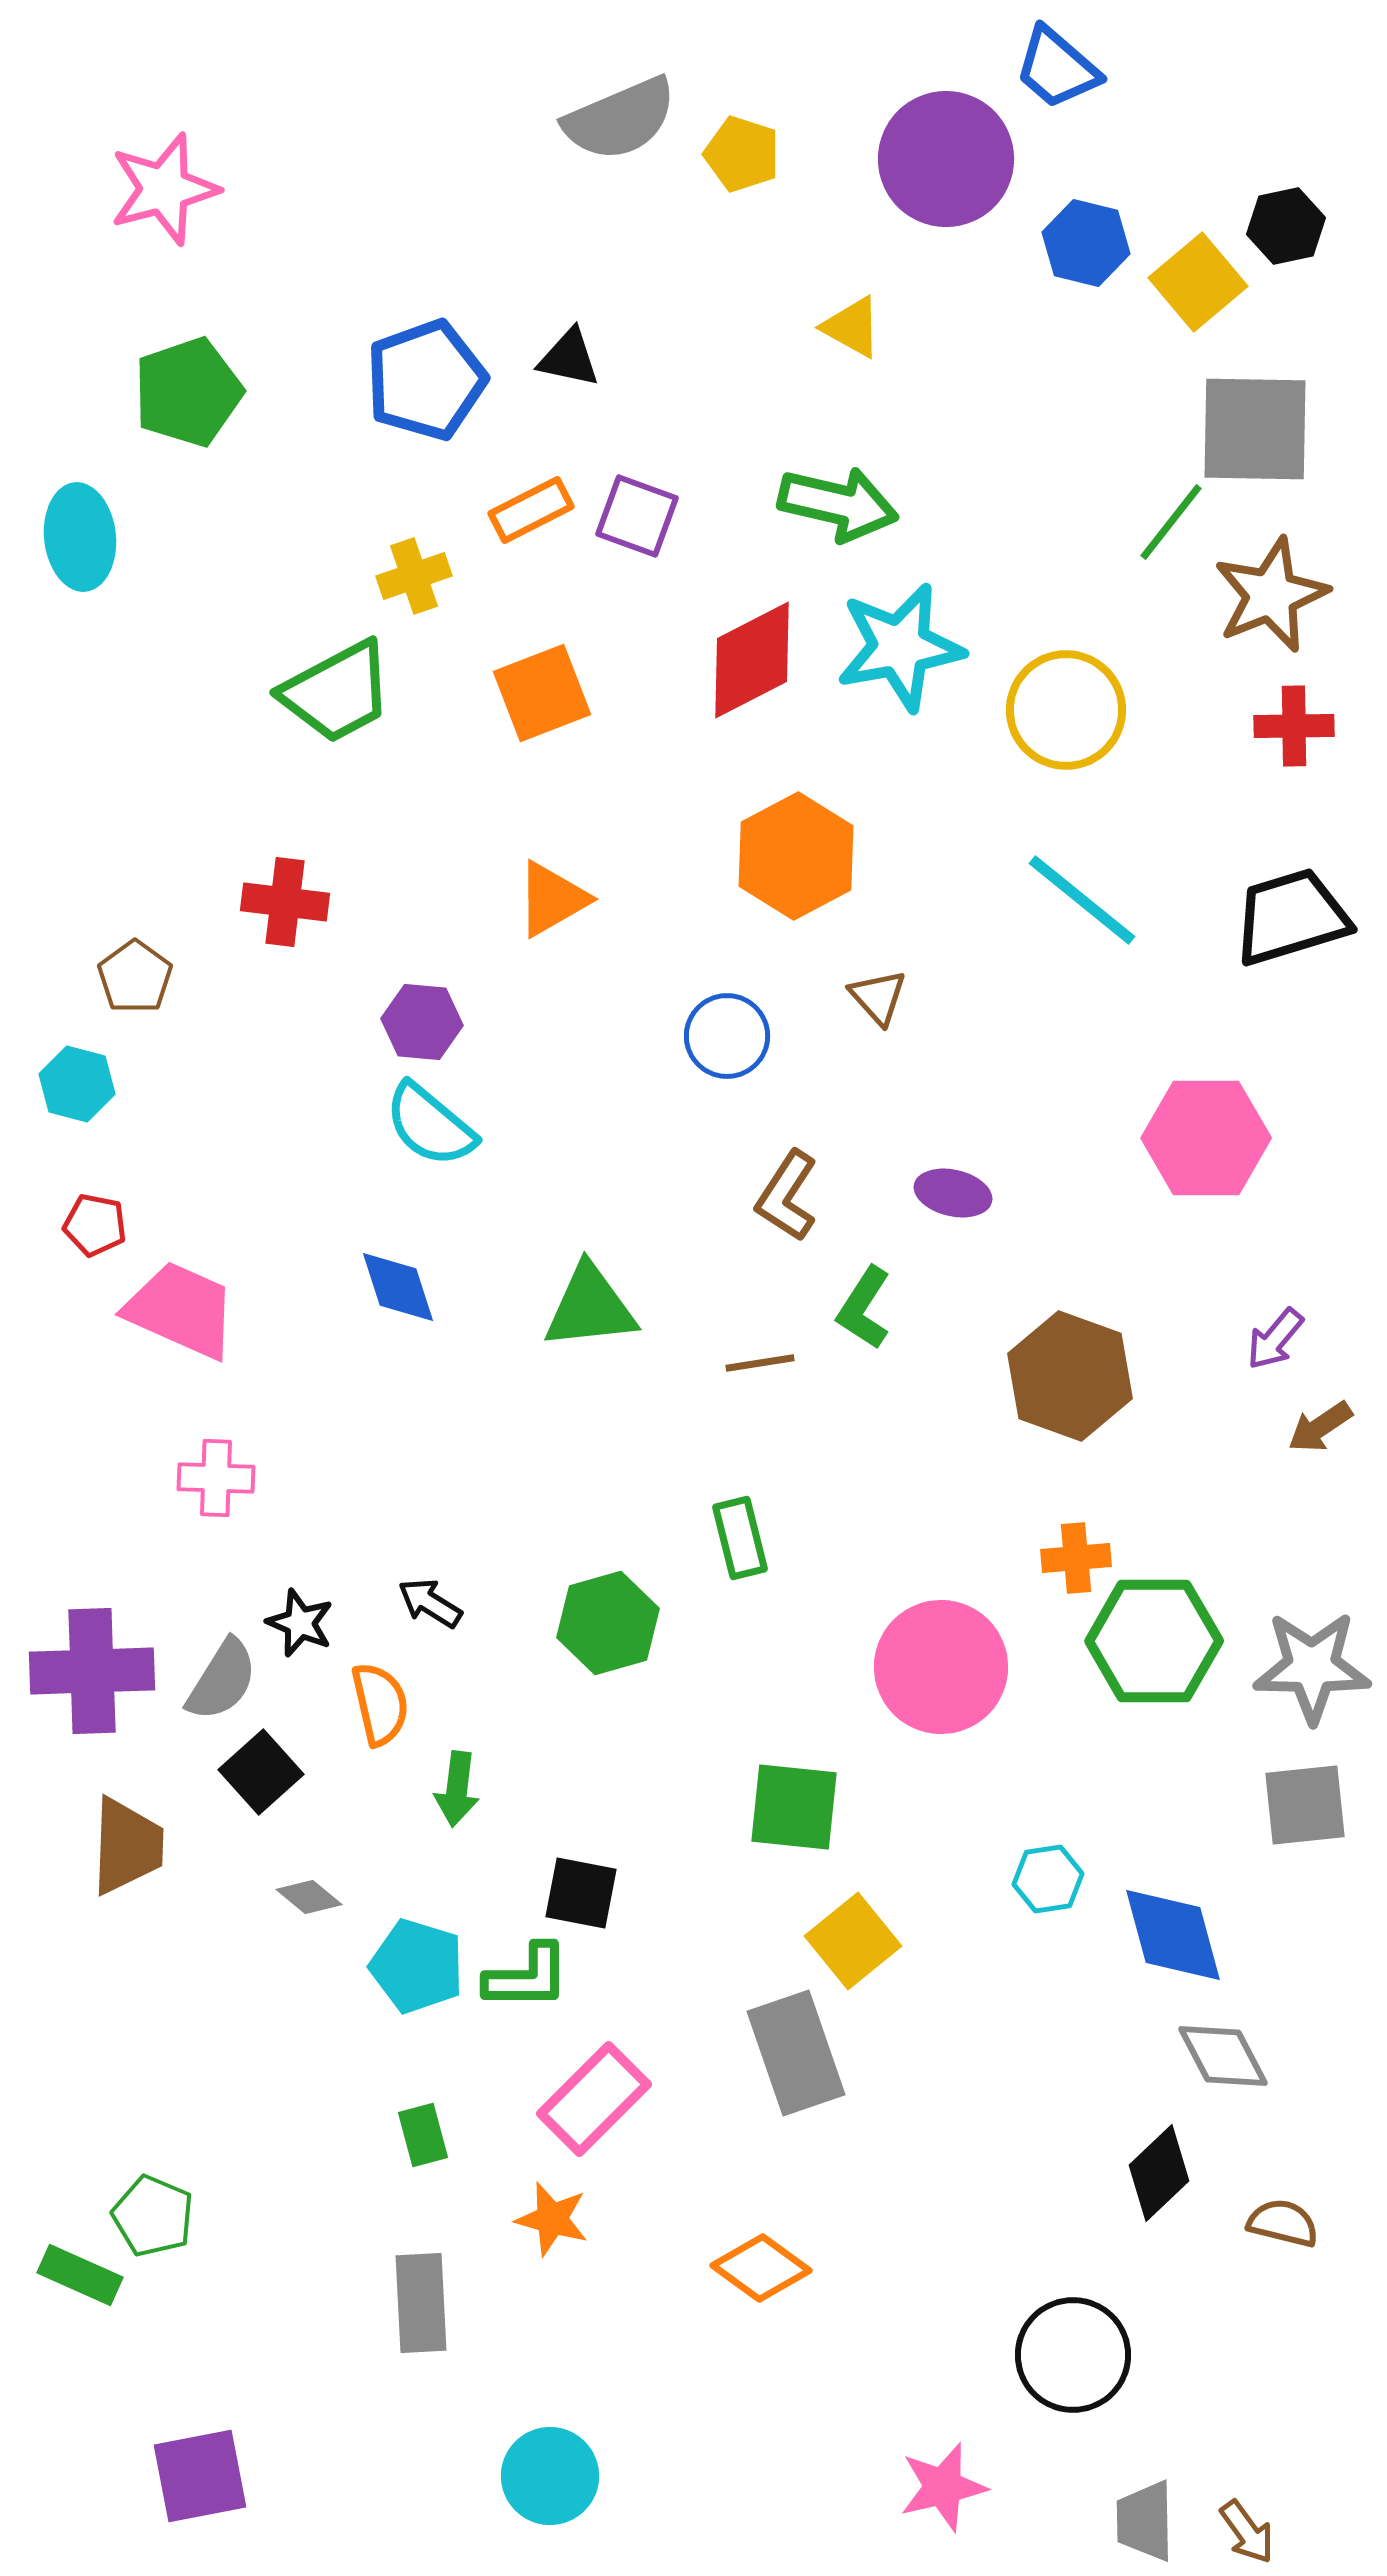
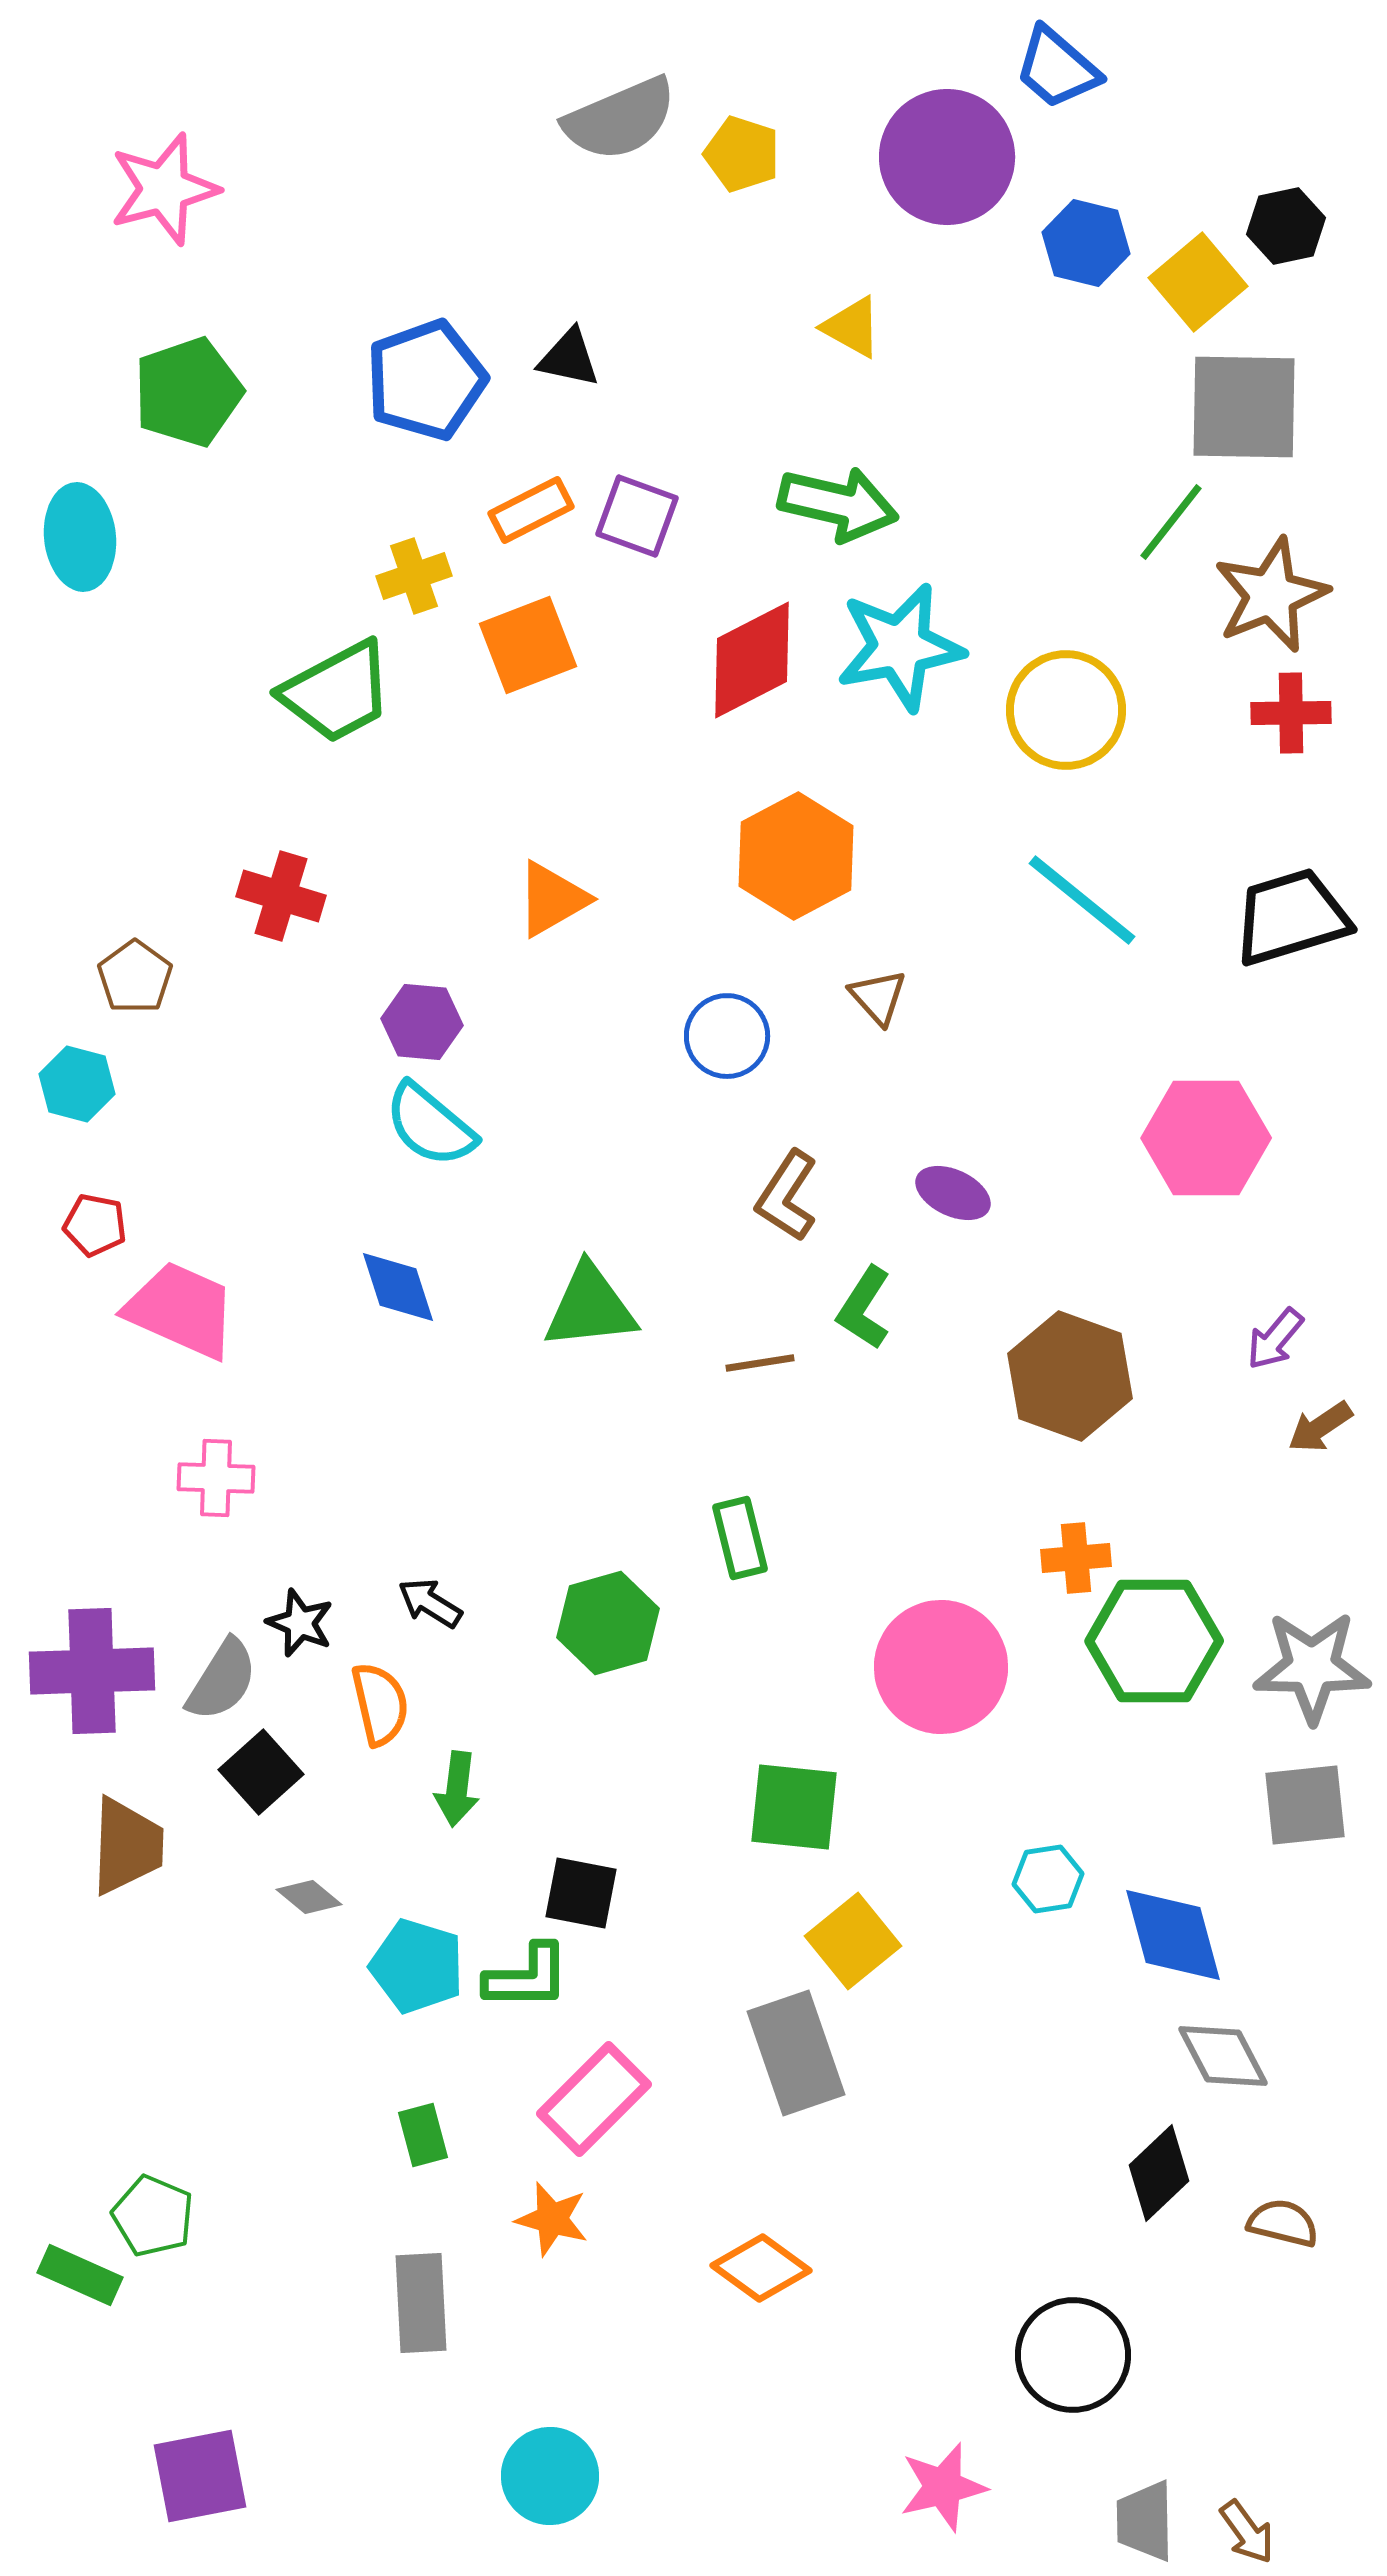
purple circle at (946, 159): moved 1 px right, 2 px up
gray square at (1255, 429): moved 11 px left, 22 px up
orange square at (542, 693): moved 14 px left, 48 px up
red cross at (1294, 726): moved 3 px left, 13 px up
red cross at (285, 902): moved 4 px left, 6 px up; rotated 10 degrees clockwise
purple ellipse at (953, 1193): rotated 12 degrees clockwise
